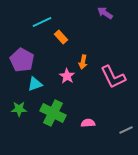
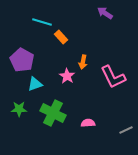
cyan line: rotated 42 degrees clockwise
